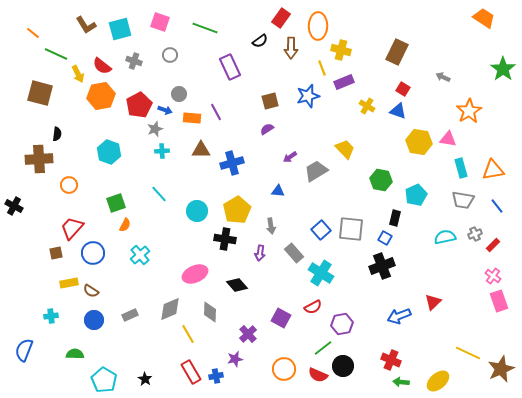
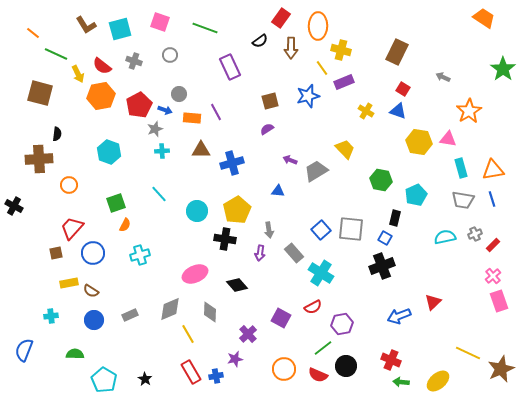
yellow line at (322, 68): rotated 14 degrees counterclockwise
yellow cross at (367, 106): moved 1 px left, 5 px down
purple arrow at (290, 157): moved 3 px down; rotated 56 degrees clockwise
blue line at (497, 206): moved 5 px left, 7 px up; rotated 21 degrees clockwise
gray arrow at (271, 226): moved 2 px left, 4 px down
cyan cross at (140, 255): rotated 24 degrees clockwise
pink cross at (493, 276): rotated 14 degrees clockwise
black circle at (343, 366): moved 3 px right
